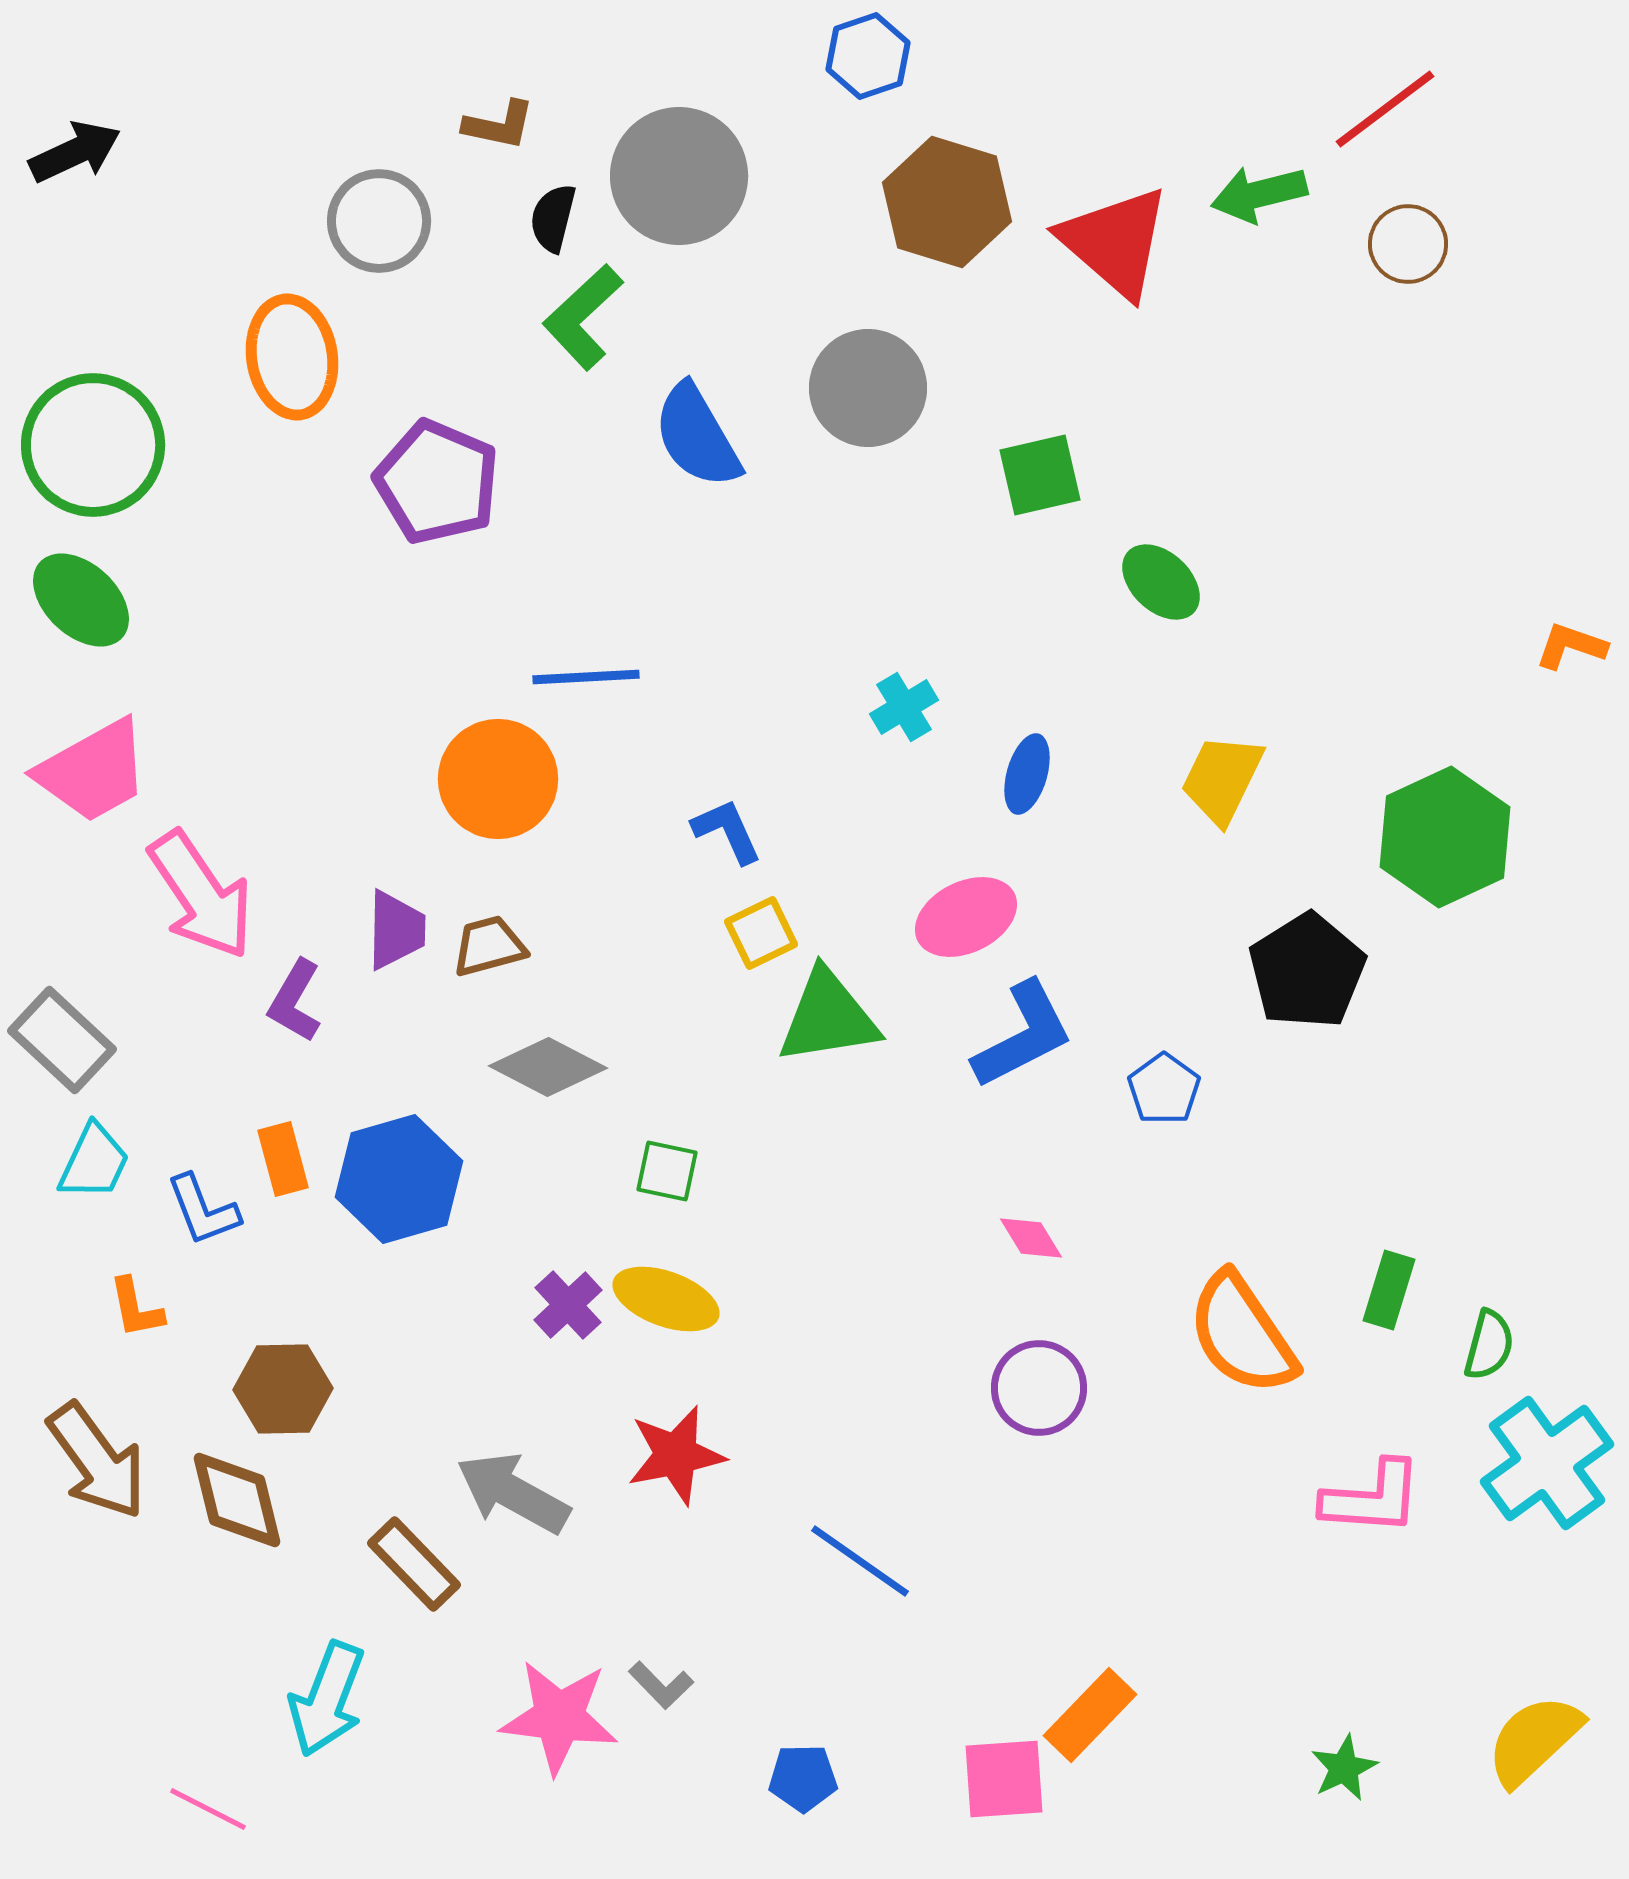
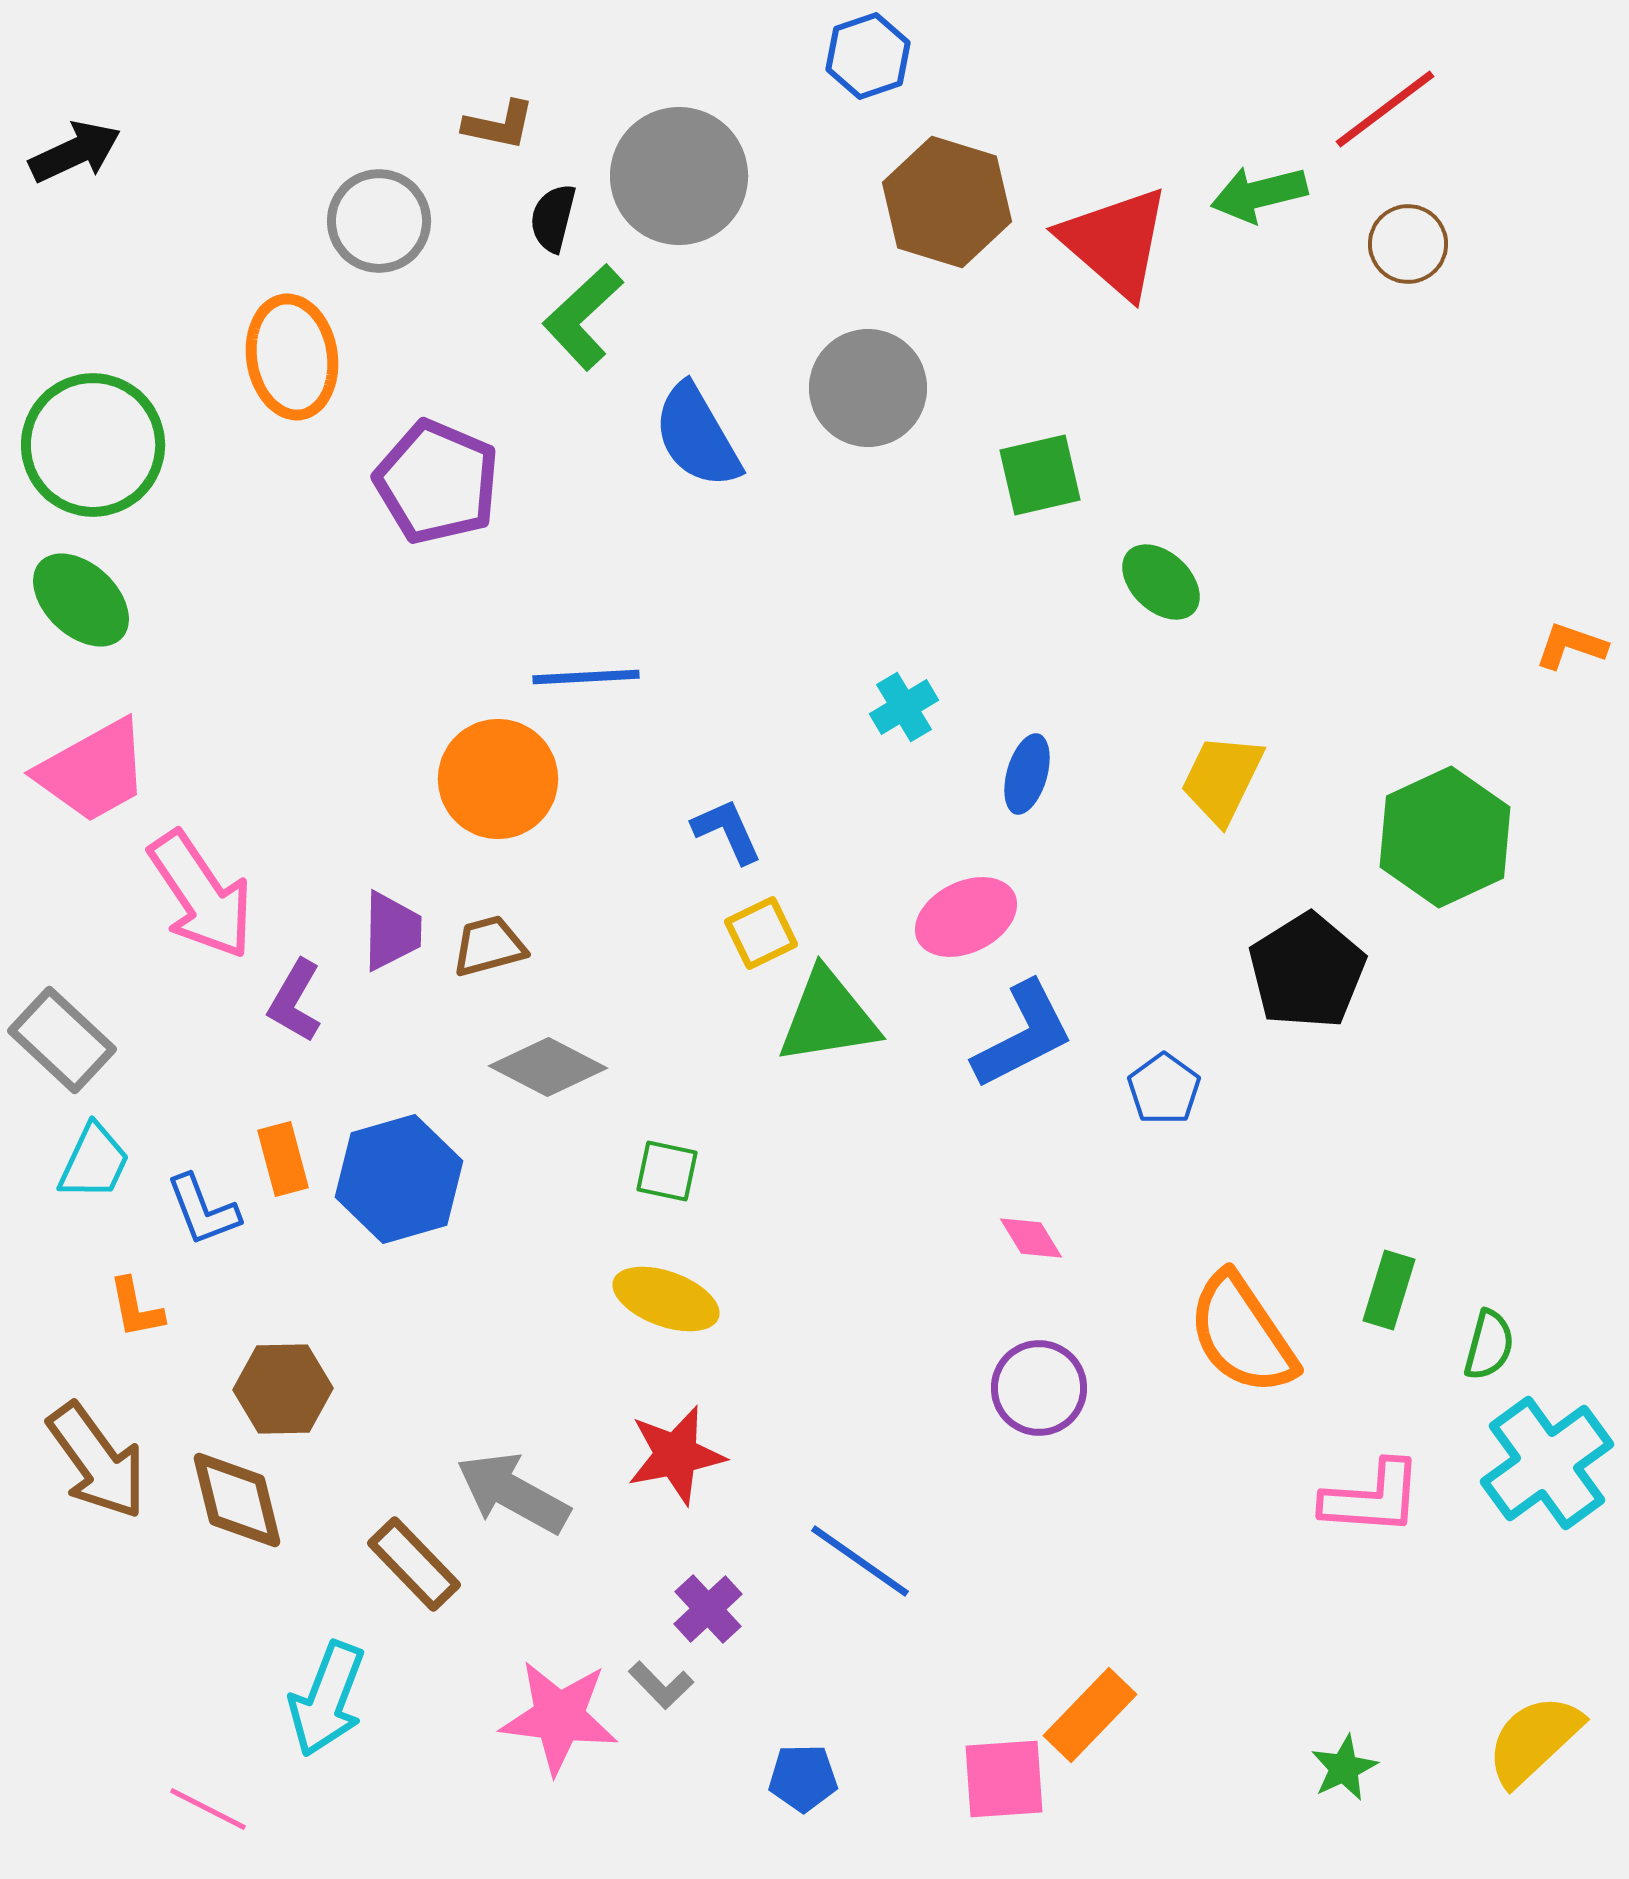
purple trapezoid at (396, 930): moved 4 px left, 1 px down
purple cross at (568, 1305): moved 140 px right, 304 px down
